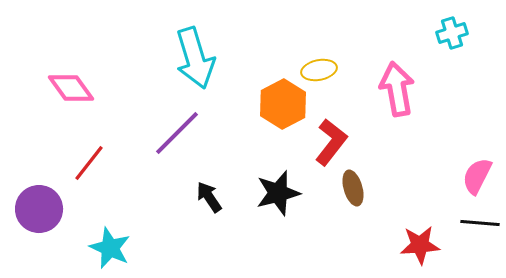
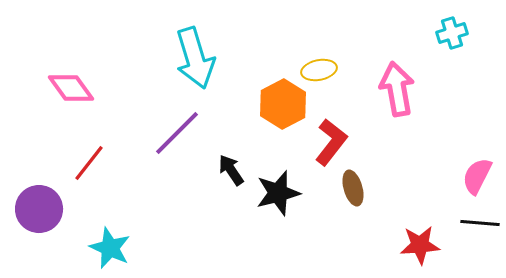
black arrow: moved 22 px right, 27 px up
